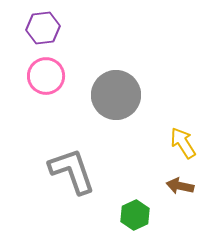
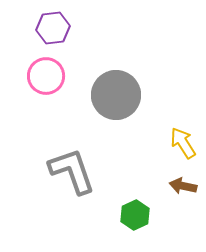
purple hexagon: moved 10 px right
brown arrow: moved 3 px right
